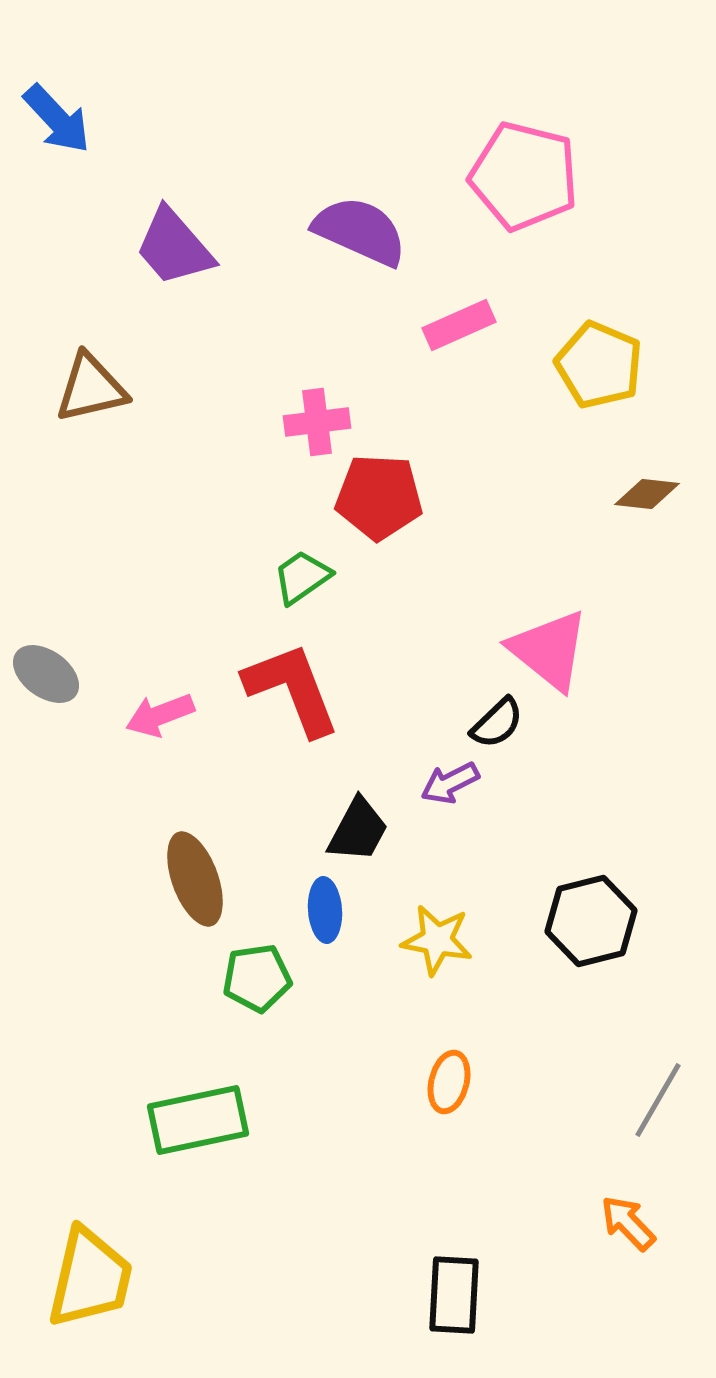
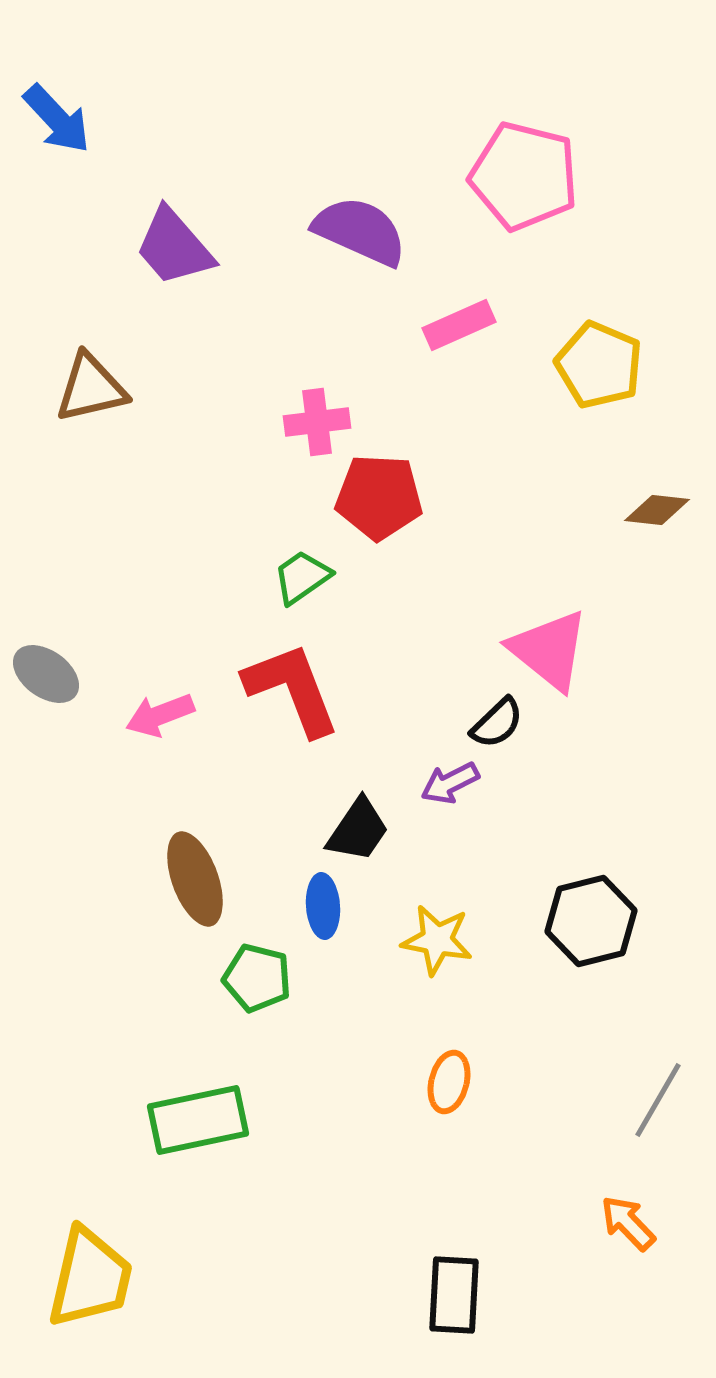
brown diamond: moved 10 px right, 16 px down
black trapezoid: rotated 6 degrees clockwise
blue ellipse: moved 2 px left, 4 px up
green pentagon: rotated 22 degrees clockwise
